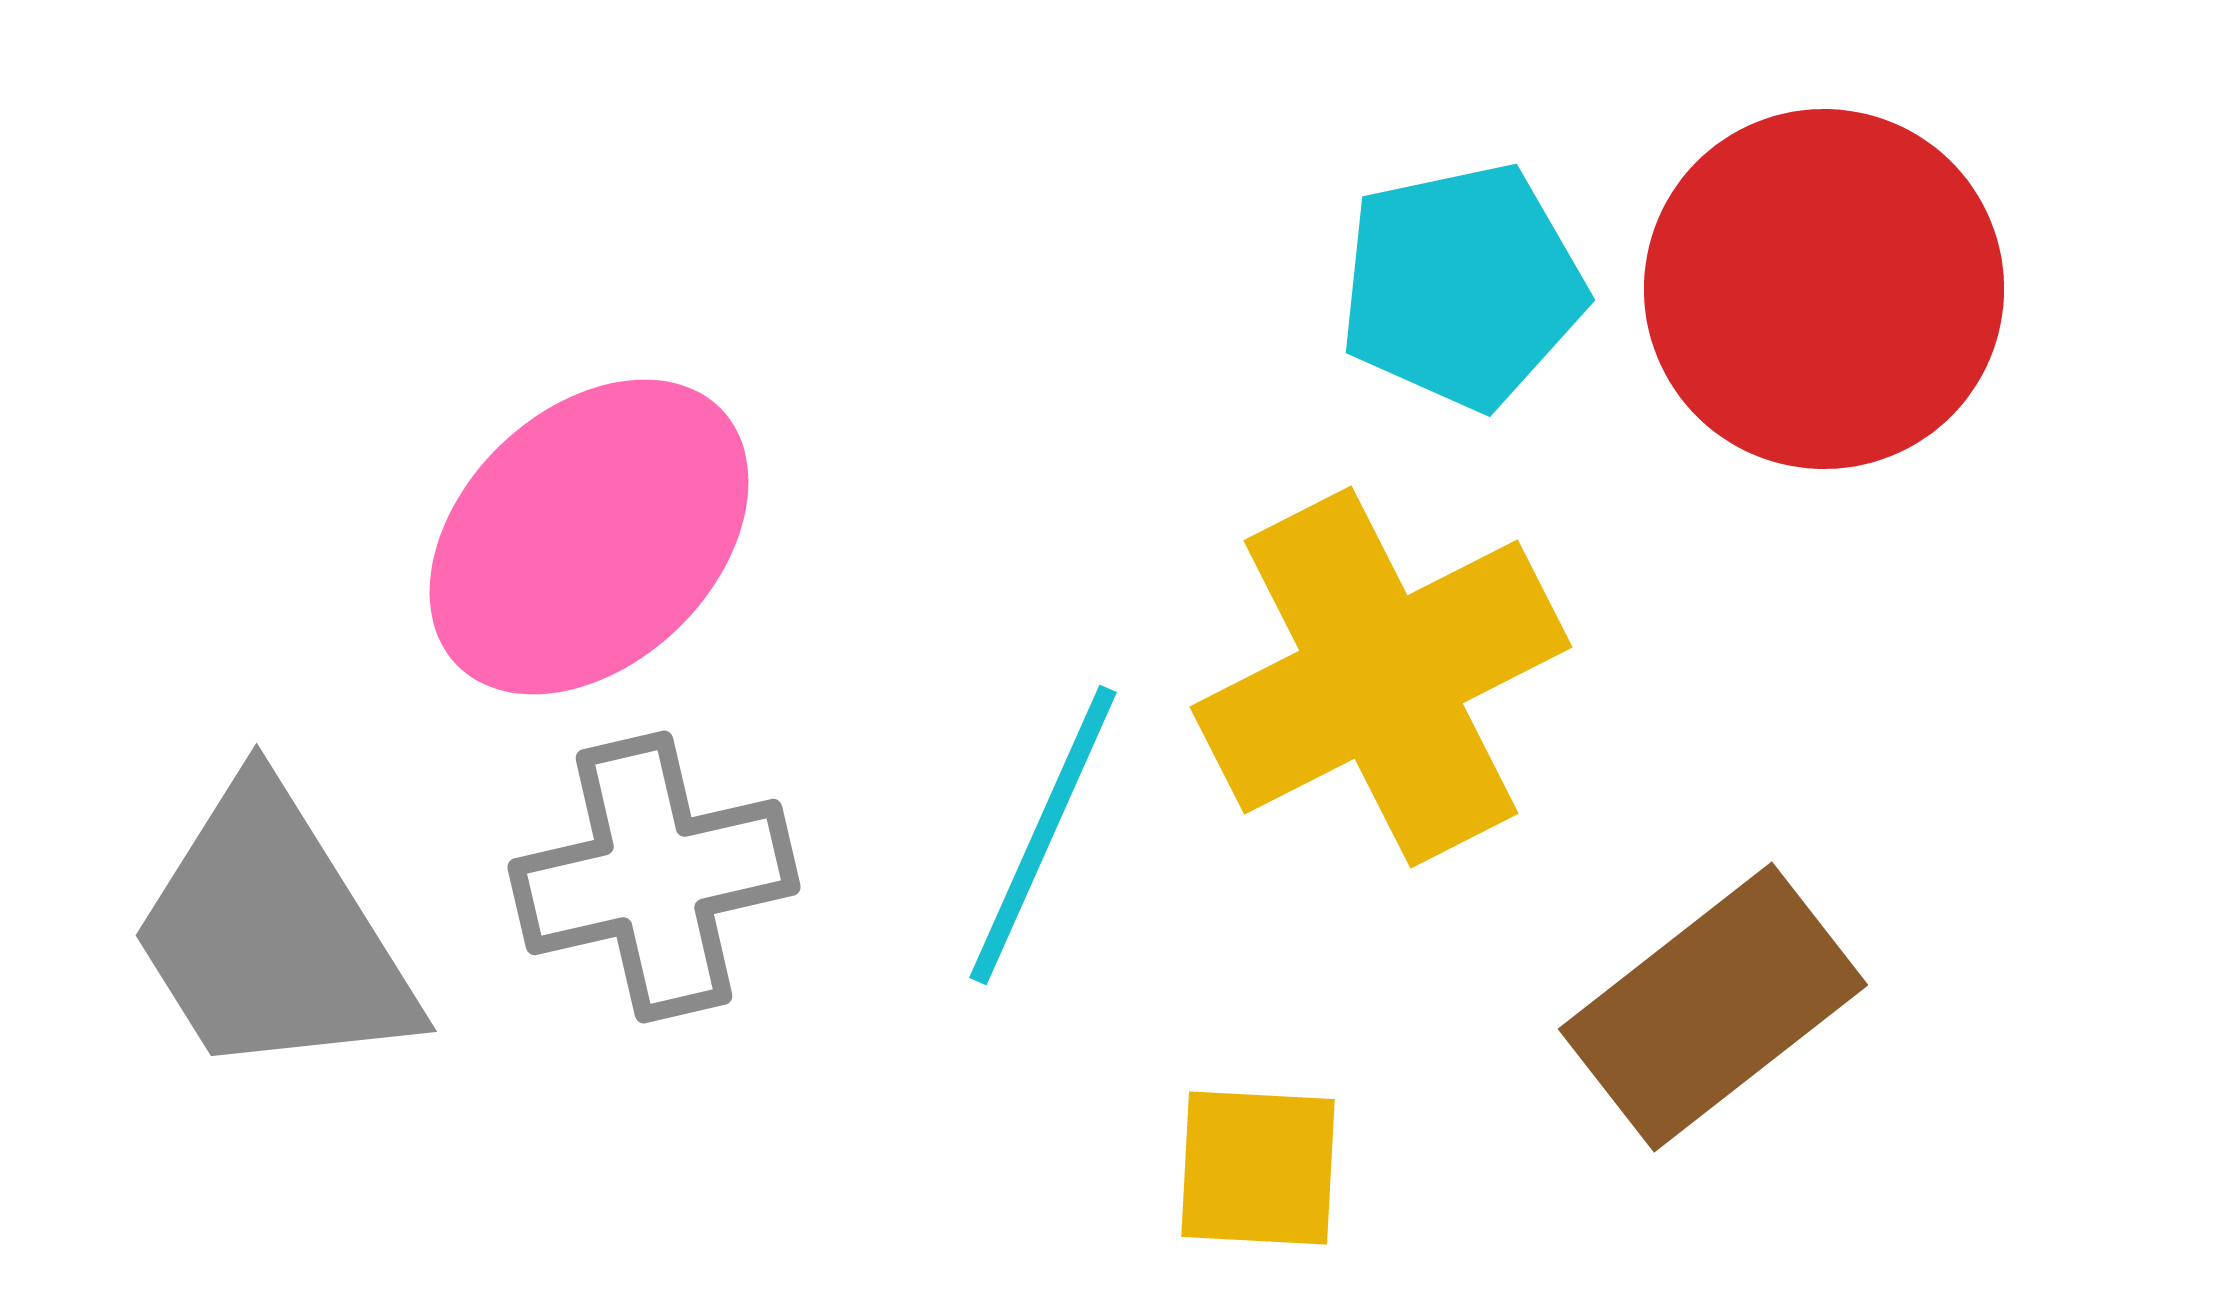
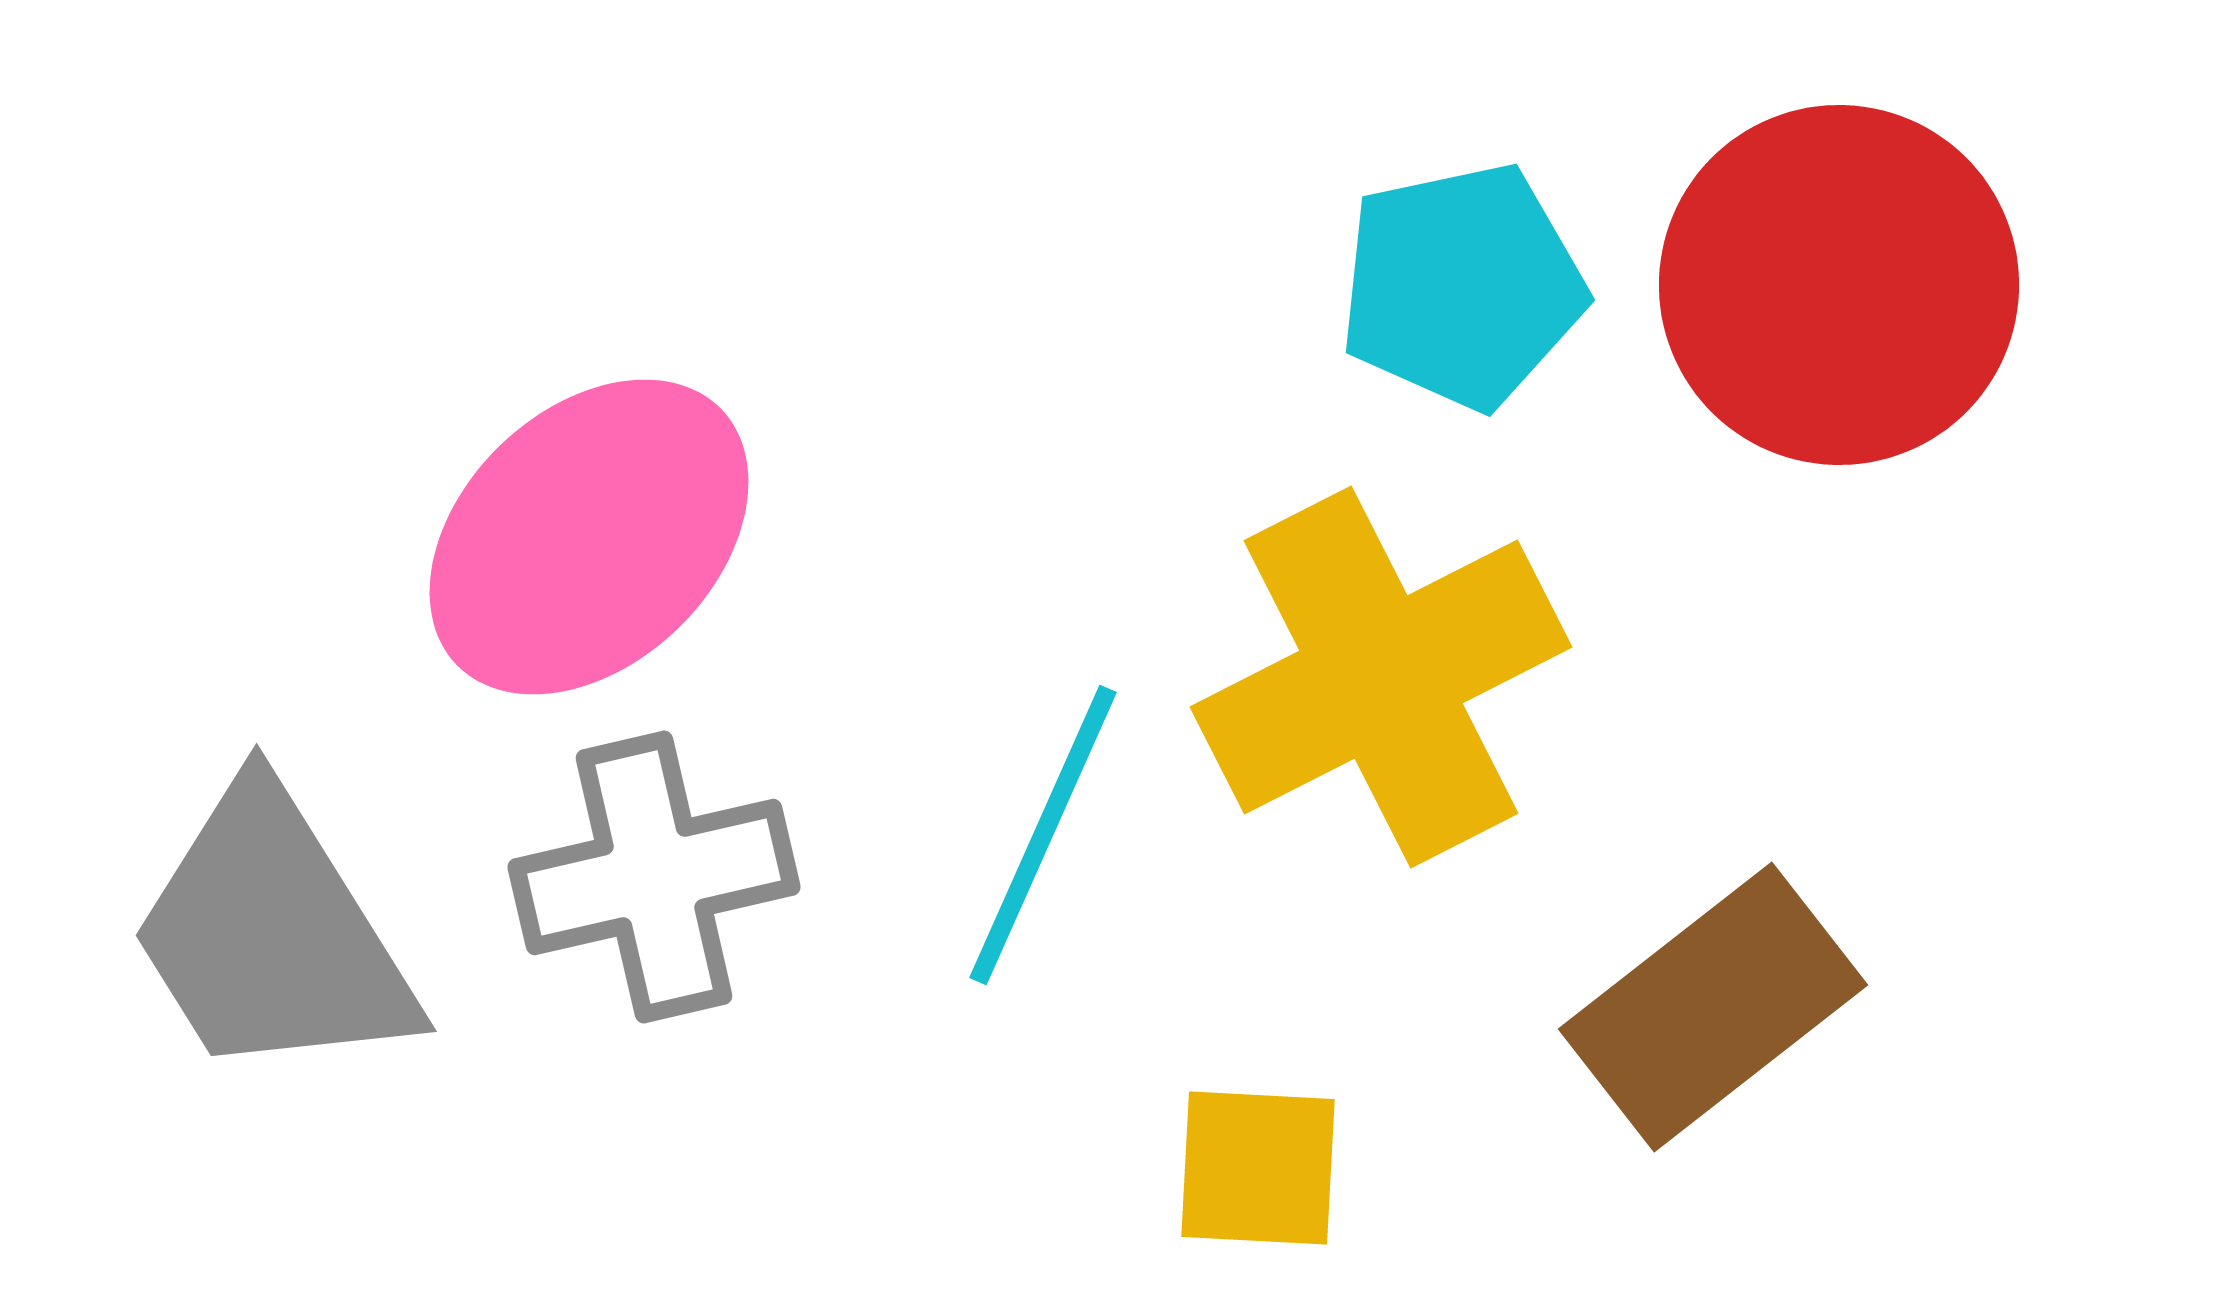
red circle: moved 15 px right, 4 px up
